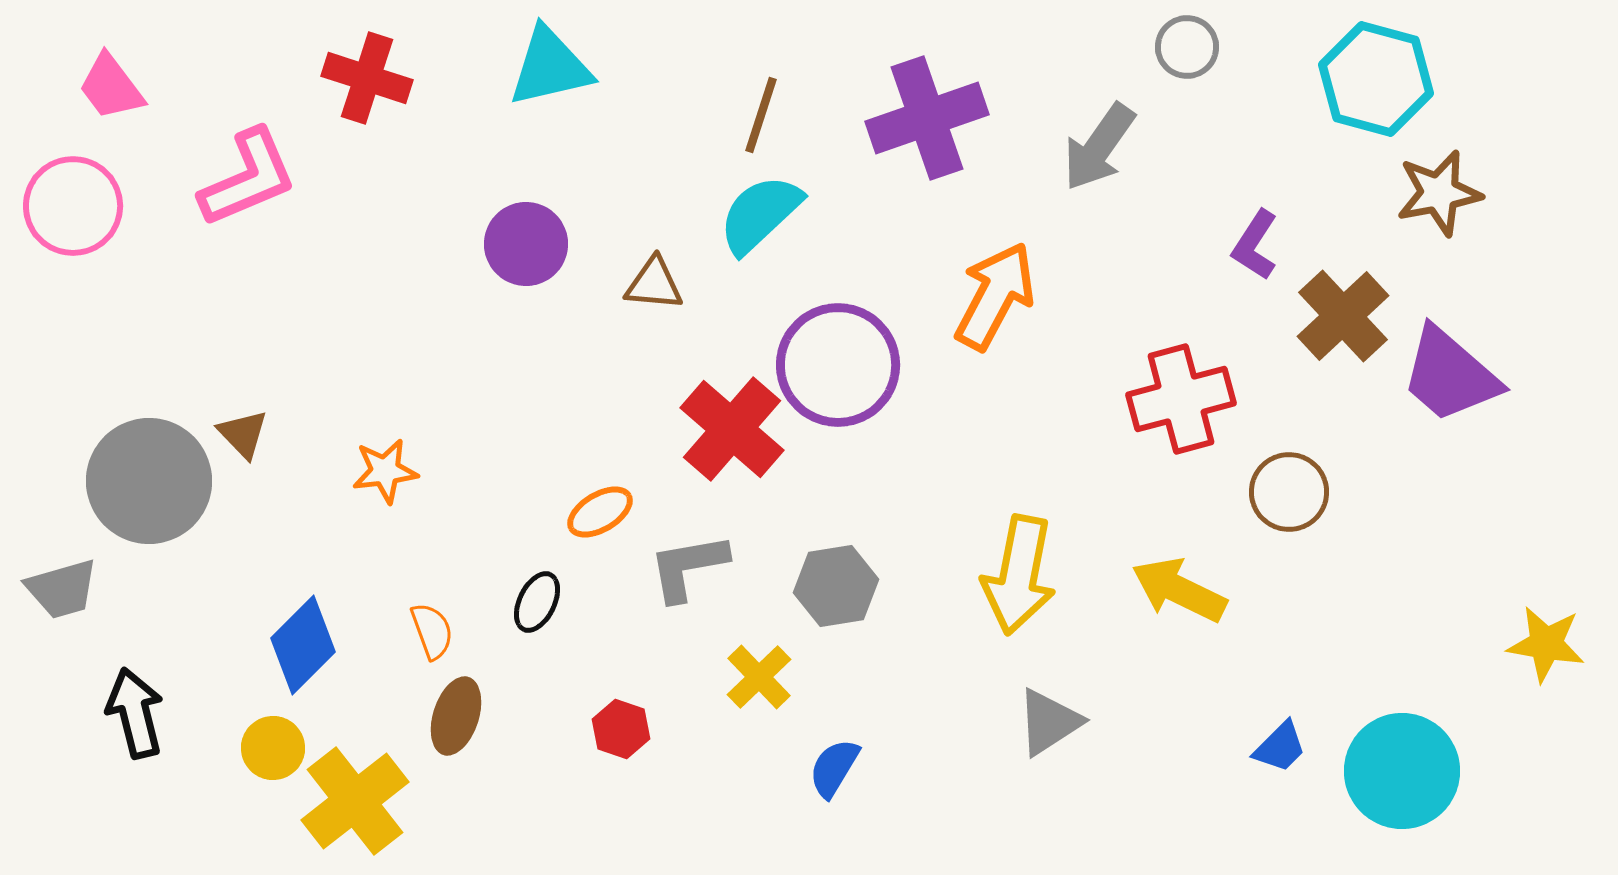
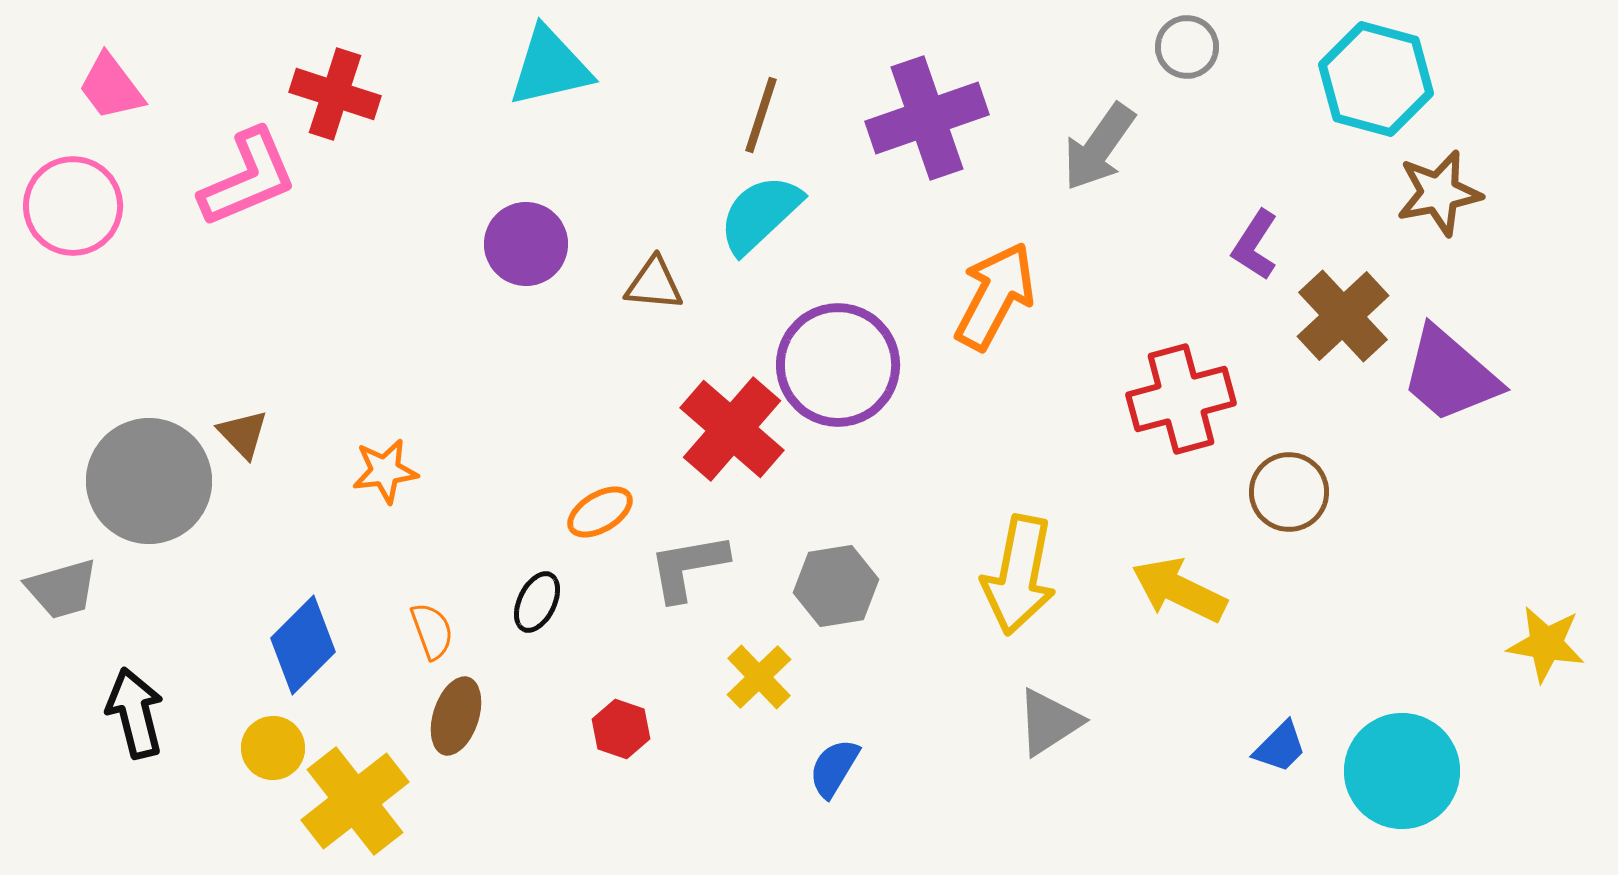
red cross at (367, 78): moved 32 px left, 16 px down
